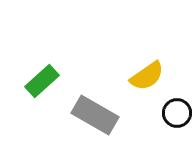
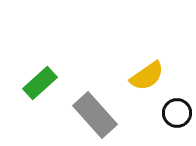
green rectangle: moved 2 px left, 2 px down
gray rectangle: rotated 18 degrees clockwise
